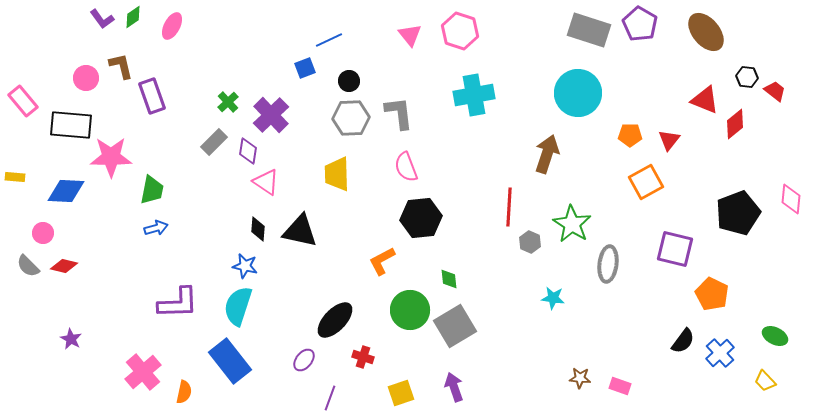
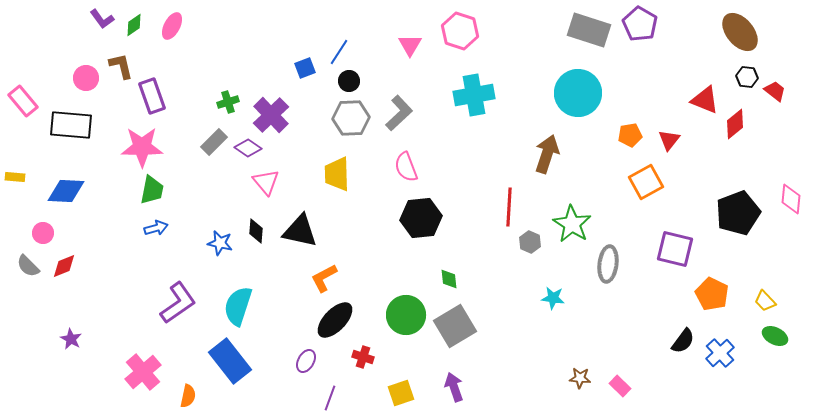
green diamond at (133, 17): moved 1 px right, 8 px down
brown ellipse at (706, 32): moved 34 px right
pink triangle at (410, 35): moved 10 px down; rotated 10 degrees clockwise
blue line at (329, 40): moved 10 px right, 12 px down; rotated 32 degrees counterclockwise
green cross at (228, 102): rotated 25 degrees clockwise
gray L-shape at (399, 113): rotated 54 degrees clockwise
orange pentagon at (630, 135): rotated 10 degrees counterclockwise
purple diamond at (248, 151): moved 3 px up; rotated 64 degrees counterclockwise
pink star at (111, 157): moved 31 px right, 10 px up
pink triangle at (266, 182): rotated 16 degrees clockwise
black diamond at (258, 229): moved 2 px left, 2 px down
orange L-shape at (382, 261): moved 58 px left, 17 px down
red diamond at (64, 266): rotated 36 degrees counterclockwise
blue star at (245, 266): moved 25 px left, 23 px up
purple L-shape at (178, 303): rotated 33 degrees counterclockwise
green circle at (410, 310): moved 4 px left, 5 px down
purple ellipse at (304, 360): moved 2 px right, 1 px down; rotated 10 degrees counterclockwise
yellow trapezoid at (765, 381): moved 80 px up
pink rectangle at (620, 386): rotated 25 degrees clockwise
orange semicircle at (184, 392): moved 4 px right, 4 px down
